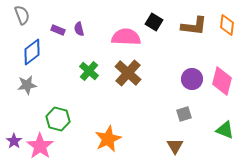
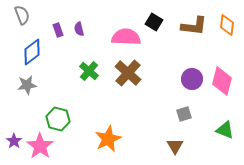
purple rectangle: rotated 48 degrees clockwise
